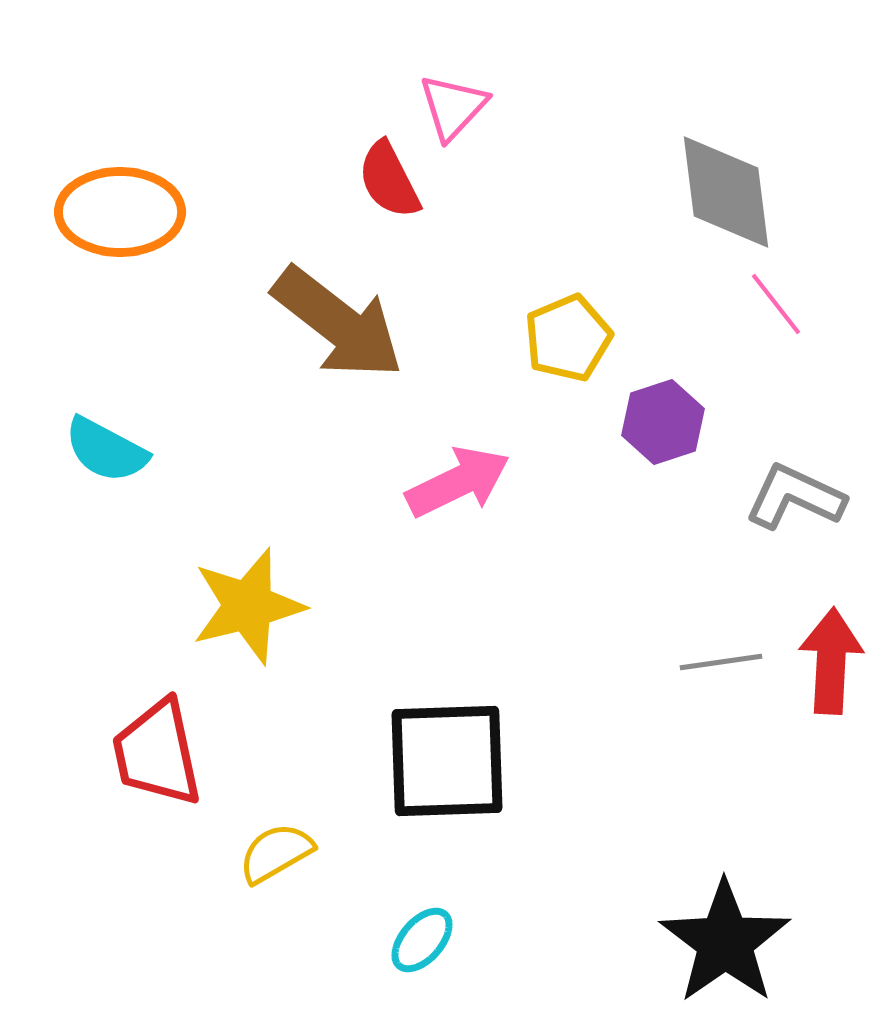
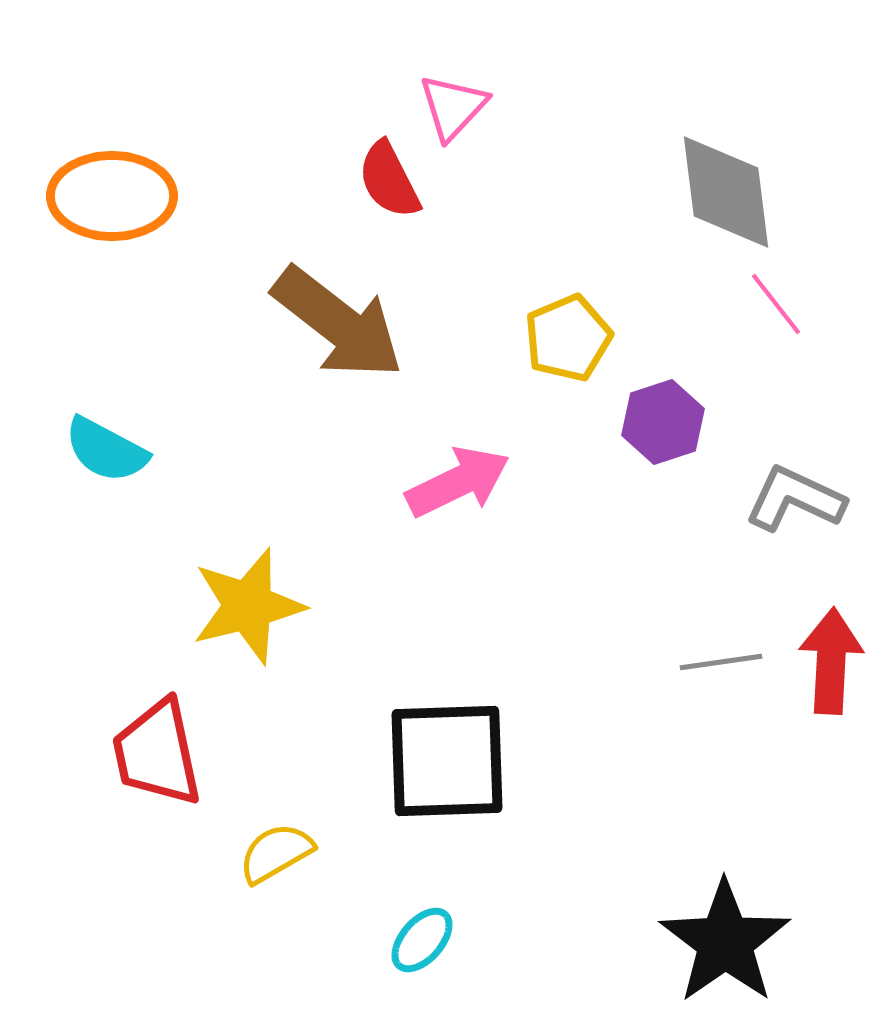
orange ellipse: moved 8 px left, 16 px up
gray L-shape: moved 2 px down
